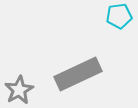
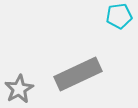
gray star: moved 1 px up
